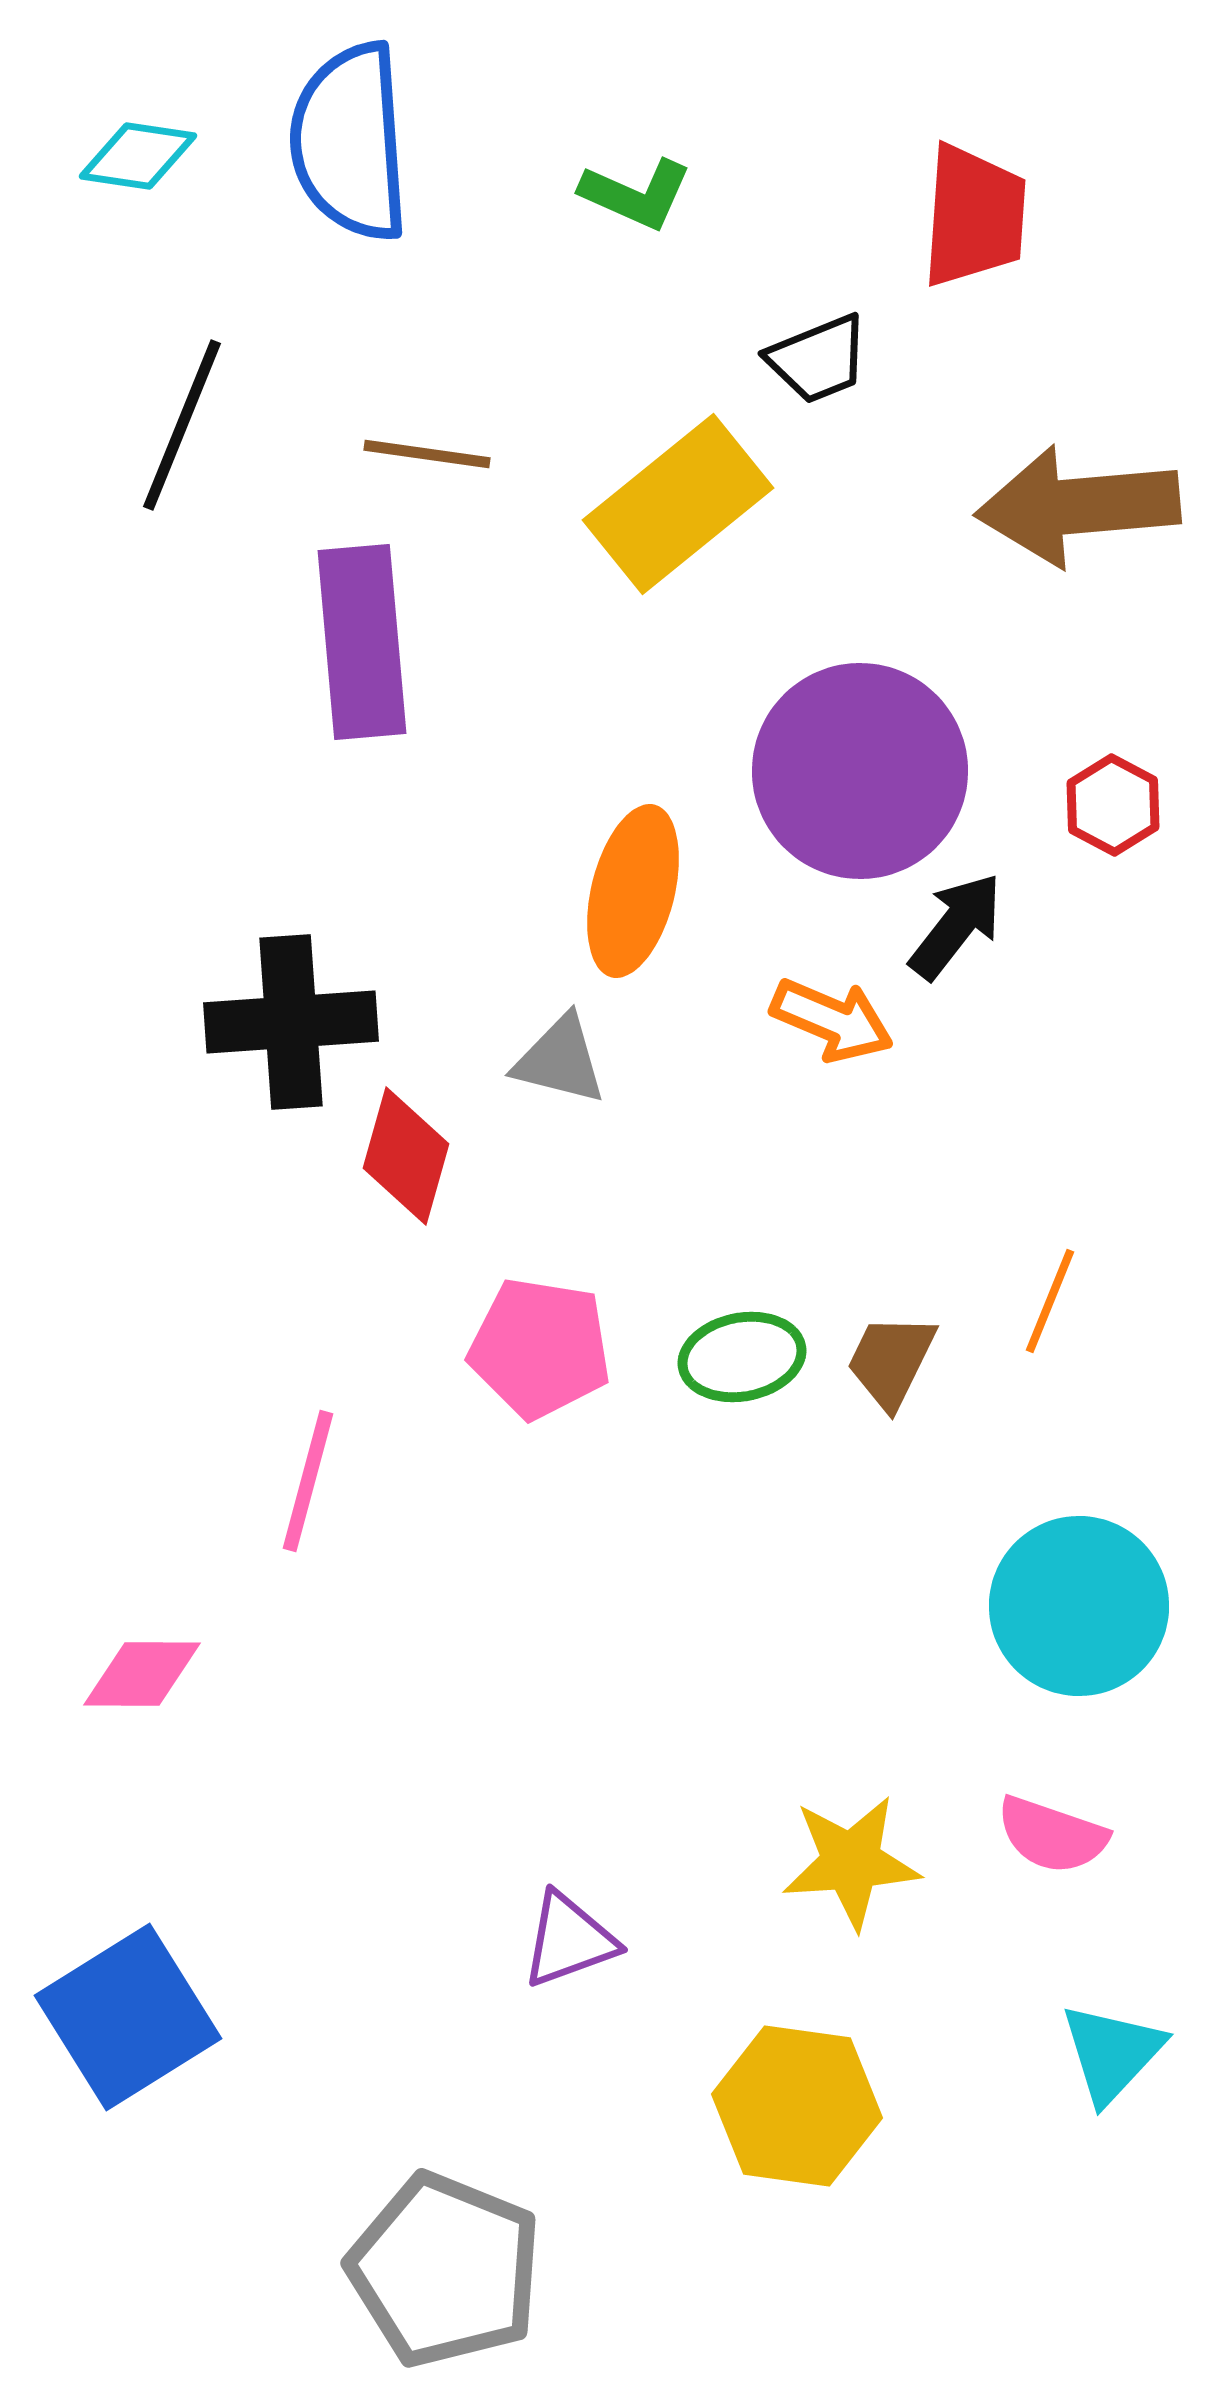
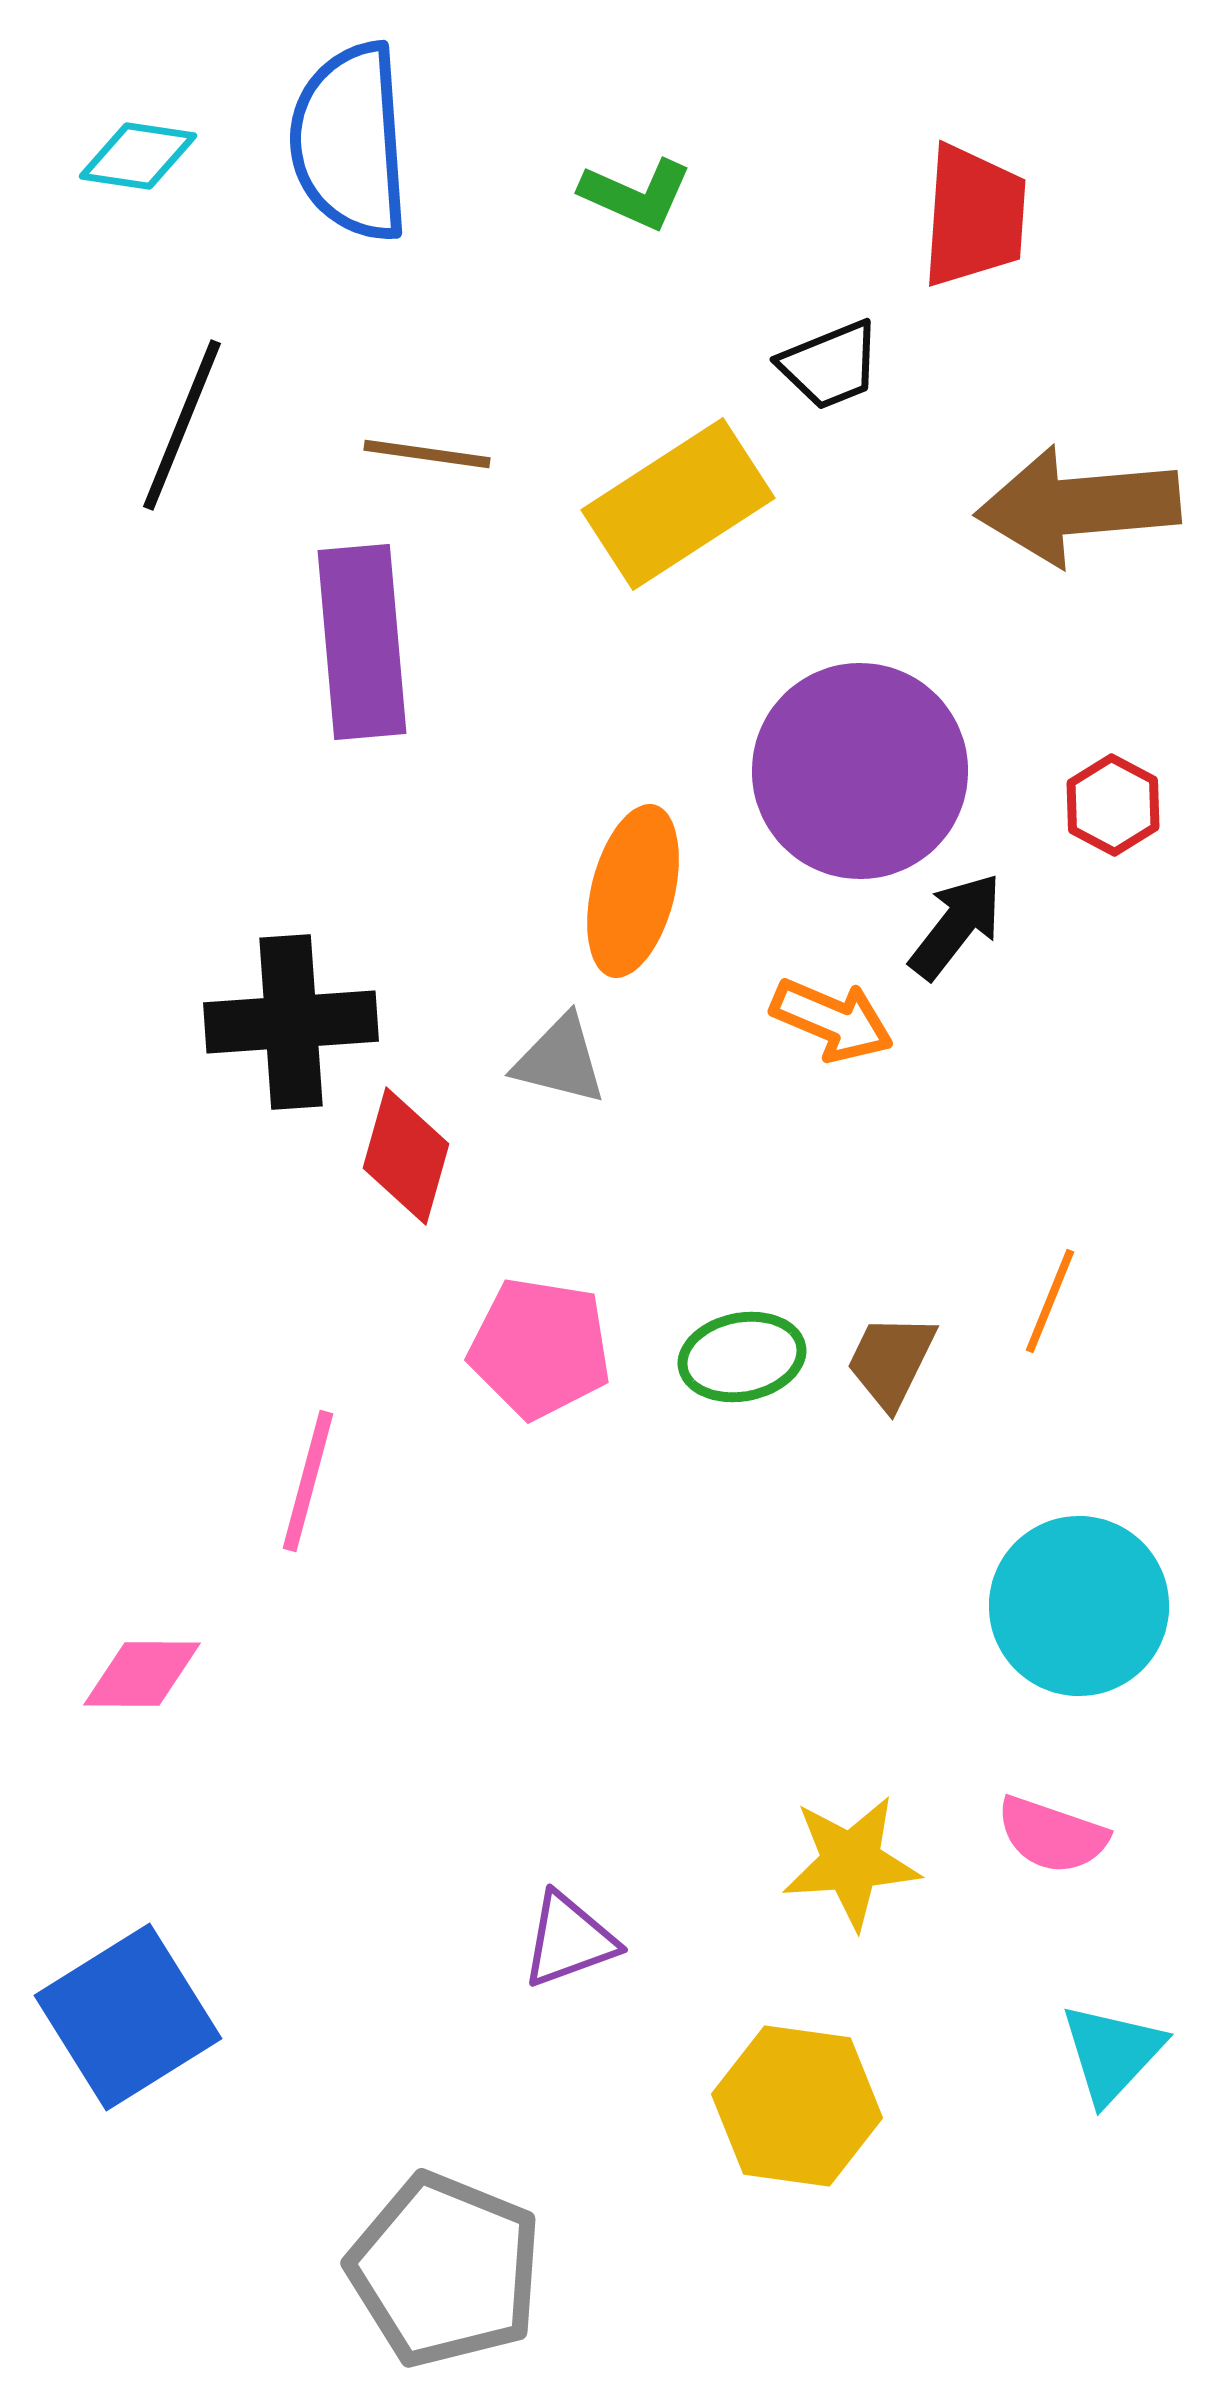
black trapezoid: moved 12 px right, 6 px down
yellow rectangle: rotated 6 degrees clockwise
